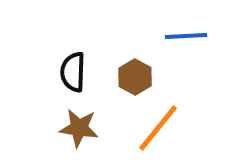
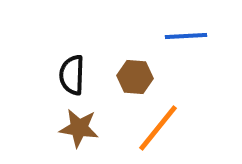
black semicircle: moved 1 px left, 3 px down
brown hexagon: rotated 24 degrees counterclockwise
